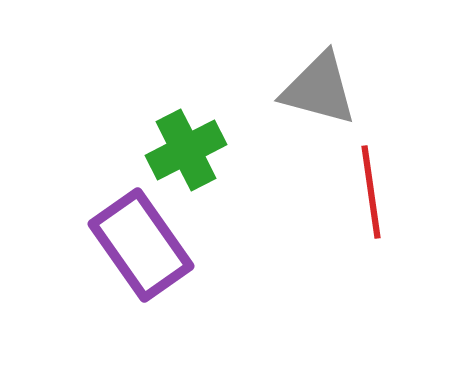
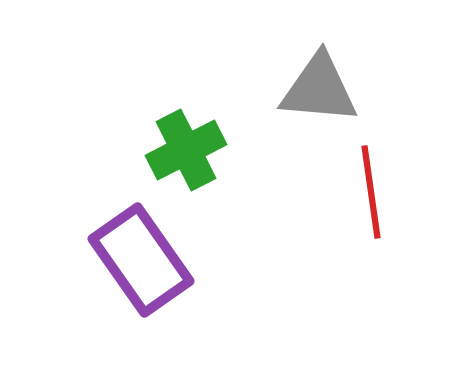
gray triangle: rotated 10 degrees counterclockwise
purple rectangle: moved 15 px down
